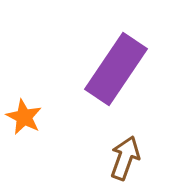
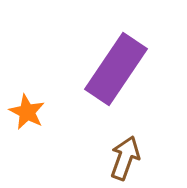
orange star: moved 3 px right, 5 px up
